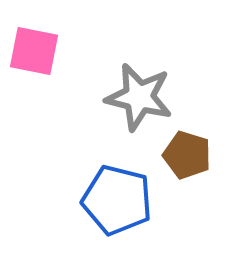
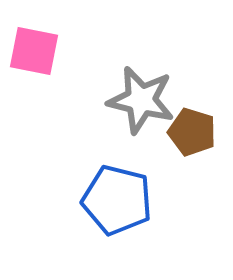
gray star: moved 2 px right, 3 px down
brown pentagon: moved 5 px right, 23 px up
